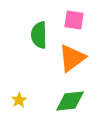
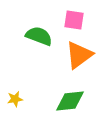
green semicircle: moved 1 px down; rotated 112 degrees clockwise
orange triangle: moved 7 px right, 3 px up
yellow star: moved 4 px left, 1 px up; rotated 21 degrees clockwise
